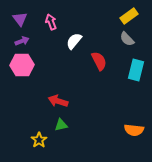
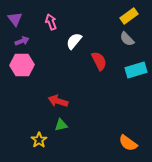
purple triangle: moved 5 px left
cyan rectangle: rotated 60 degrees clockwise
orange semicircle: moved 6 px left, 13 px down; rotated 30 degrees clockwise
